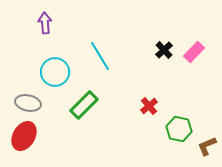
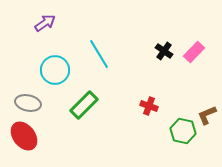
purple arrow: rotated 60 degrees clockwise
black cross: moved 1 px down; rotated 12 degrees counterclockwise
cyan line: moved 1 px left, 2 px up
cyan circle: moved 2 px up
red cross: rotated 30 degrees counterclockwise
green hexagon: moved 4 px right, 2 px down
red ellipse: rotated 68 degrees counterclockwise
brown L-shape: moved 31 px up
